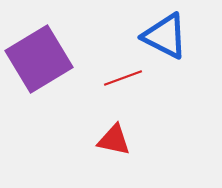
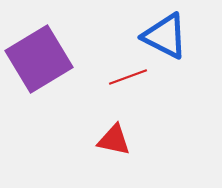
red line: moved 5 px right, 1 px up
